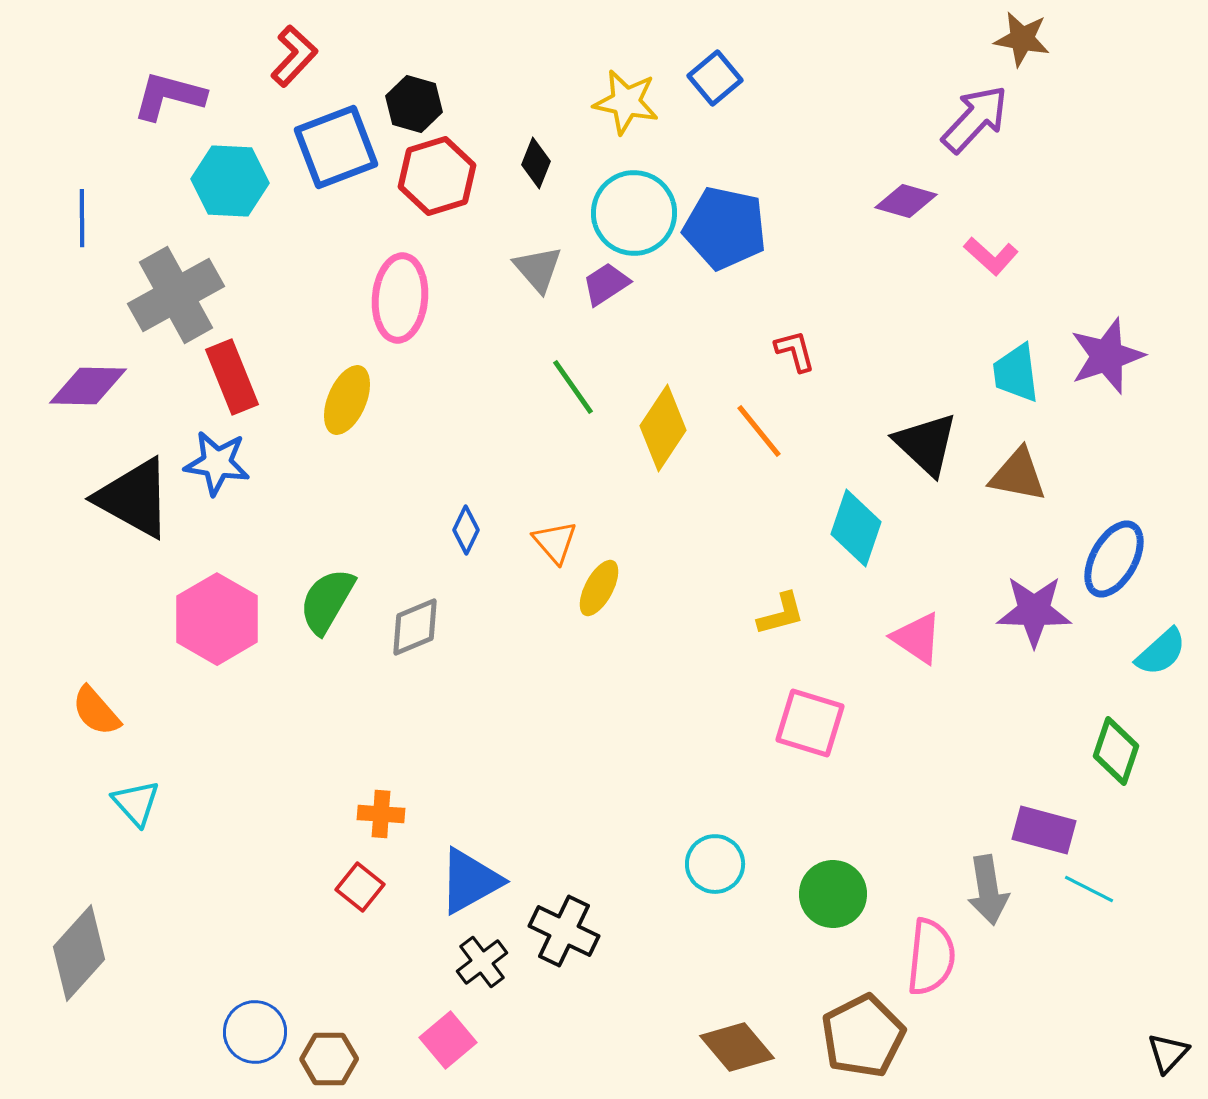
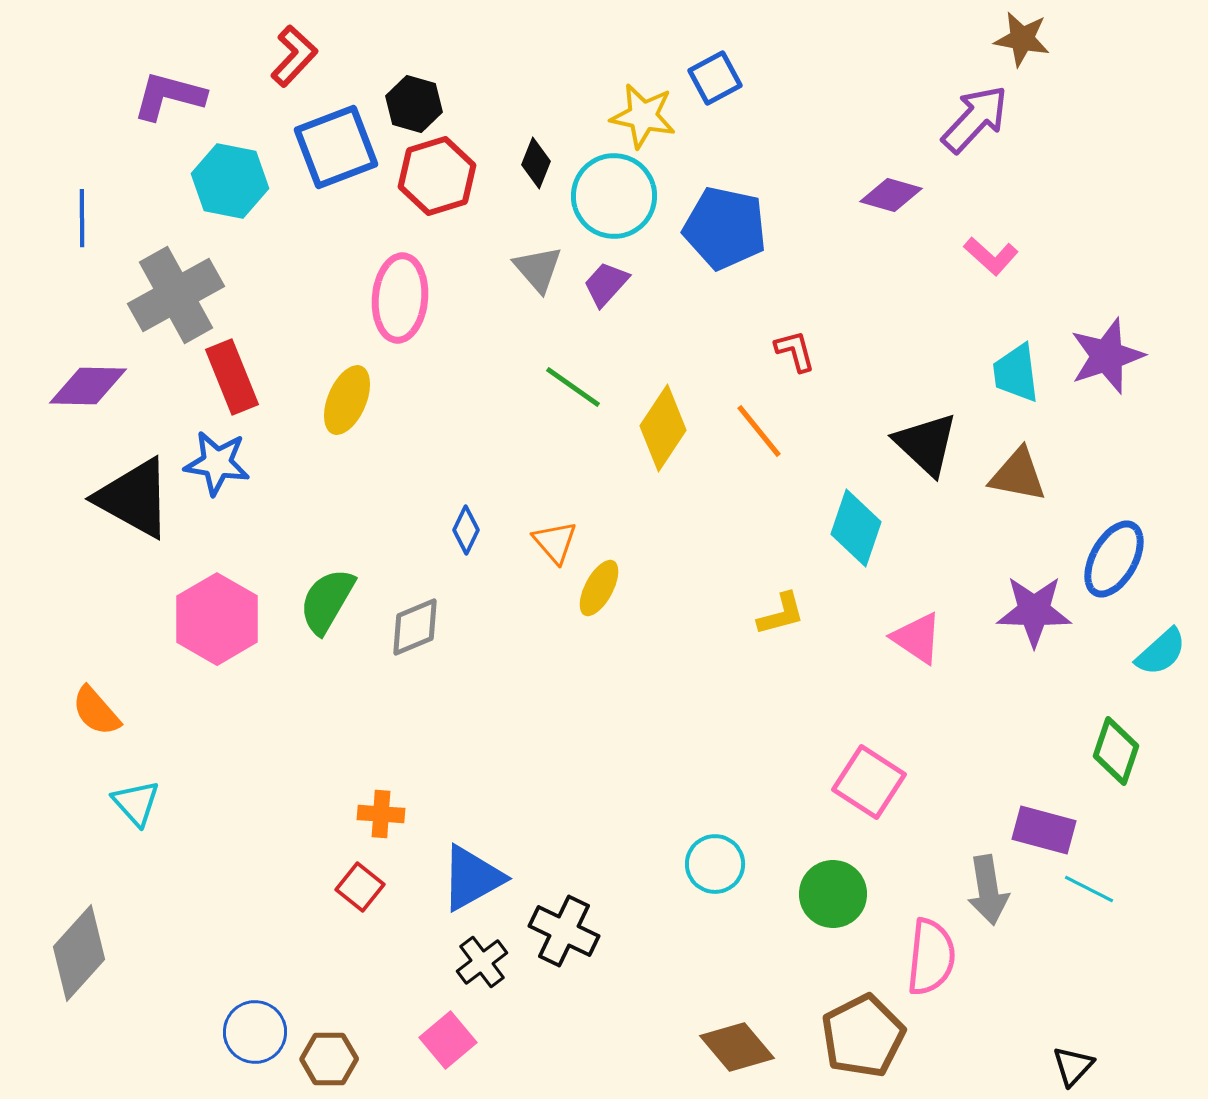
blue square at (715, 78): rotated 12 degrees clockwise
yellow star at (626, 102): moved 17 px right, 14 px down
cyan hexagon at (230, 181): rotated 8 degrees clockwise
purple diamond at (906, 201): moved 15 px left, 6 px up
cyan circle at (634, 213): moved 20 px left, 17 px up
purple trapezoid at (606, 284): rotated 15 degrees counterclockwise
green line at (573, 387): rotated 20 degrees counterclockwise
pink square at (810, 723): moved 59 px right, 59 px down; rotated 16 degrees clockwise
blue triangle at (470, 881): moved 2 px right, 3 px up
black triangle at (1168, 1053): moved 95 px left, 13 px down
